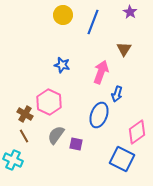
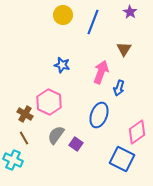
blue arrow: moved 2 px right, 6 px up
brown line: moved 2 px down
purple square: rotated 24 degrees clockwise
